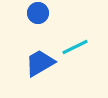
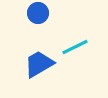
blue trapezoid: moved 1 px left, 1 px down
